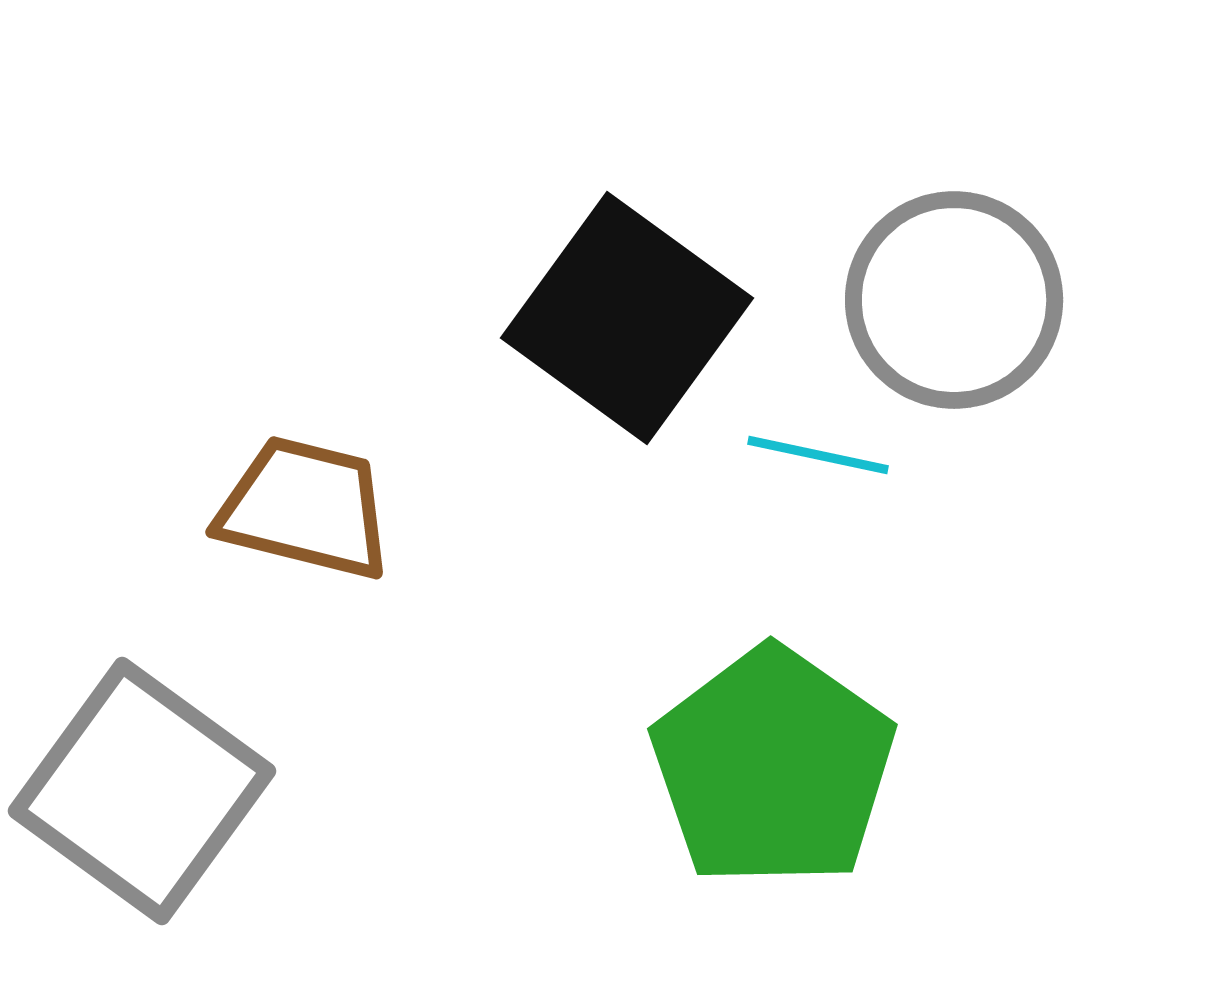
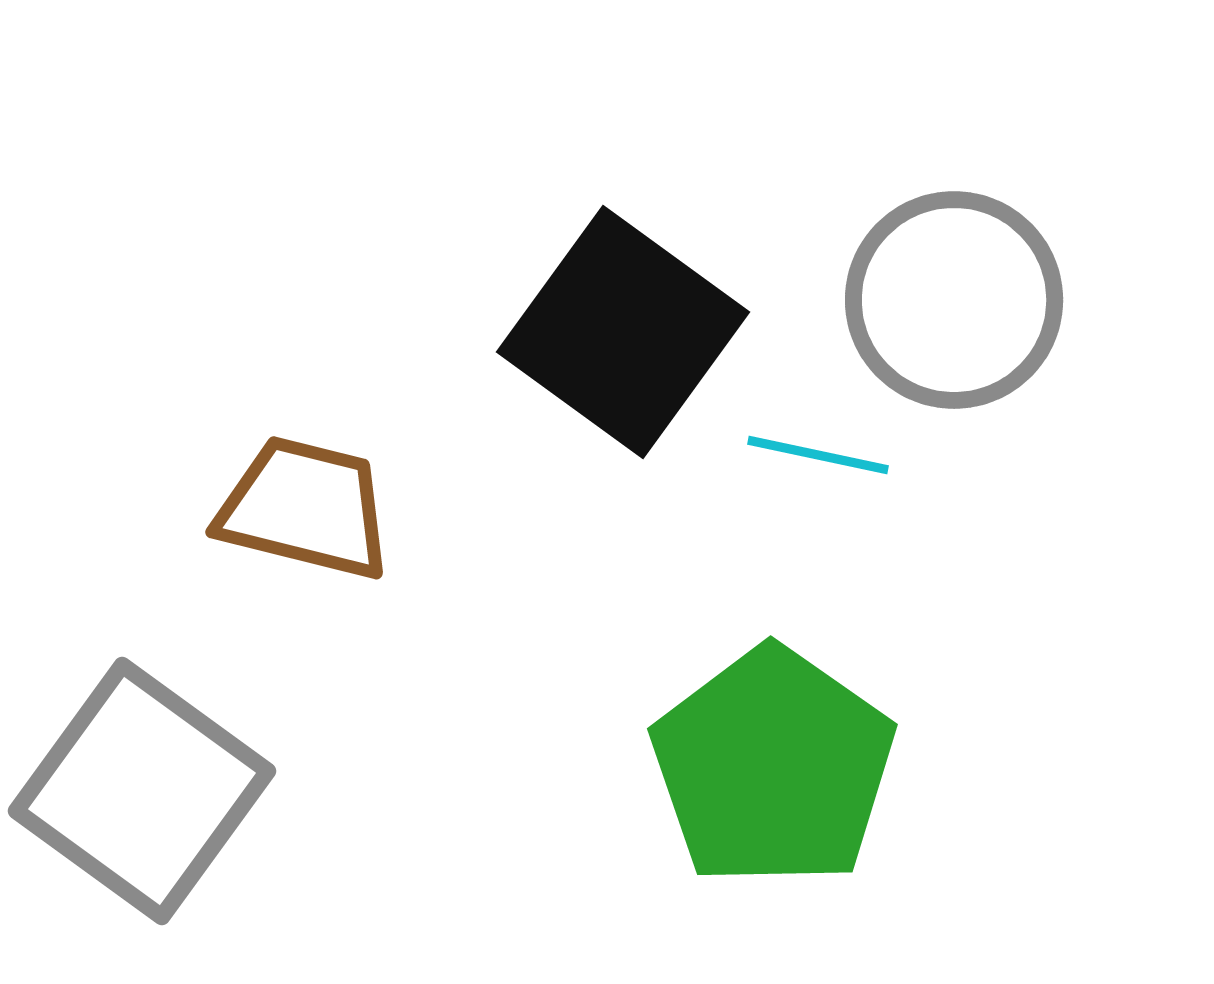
black square: moved 4 px left, 14 px down
